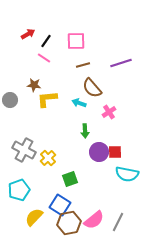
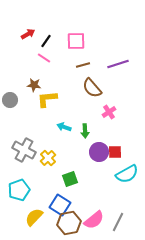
purple line: moved 3 px left, 1 px down
cyan arrow: moved 15 px left, 24 px down
cyan semicircle: rotated 40 degrees counterclockwise
